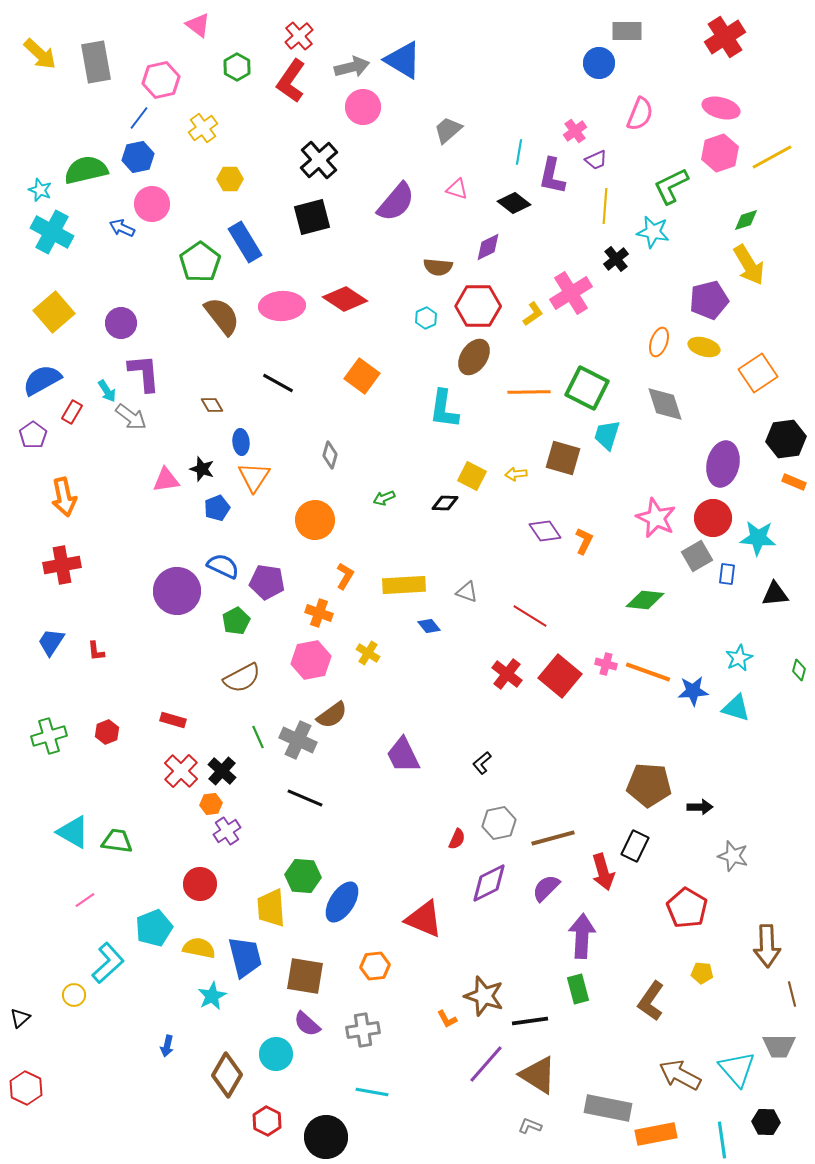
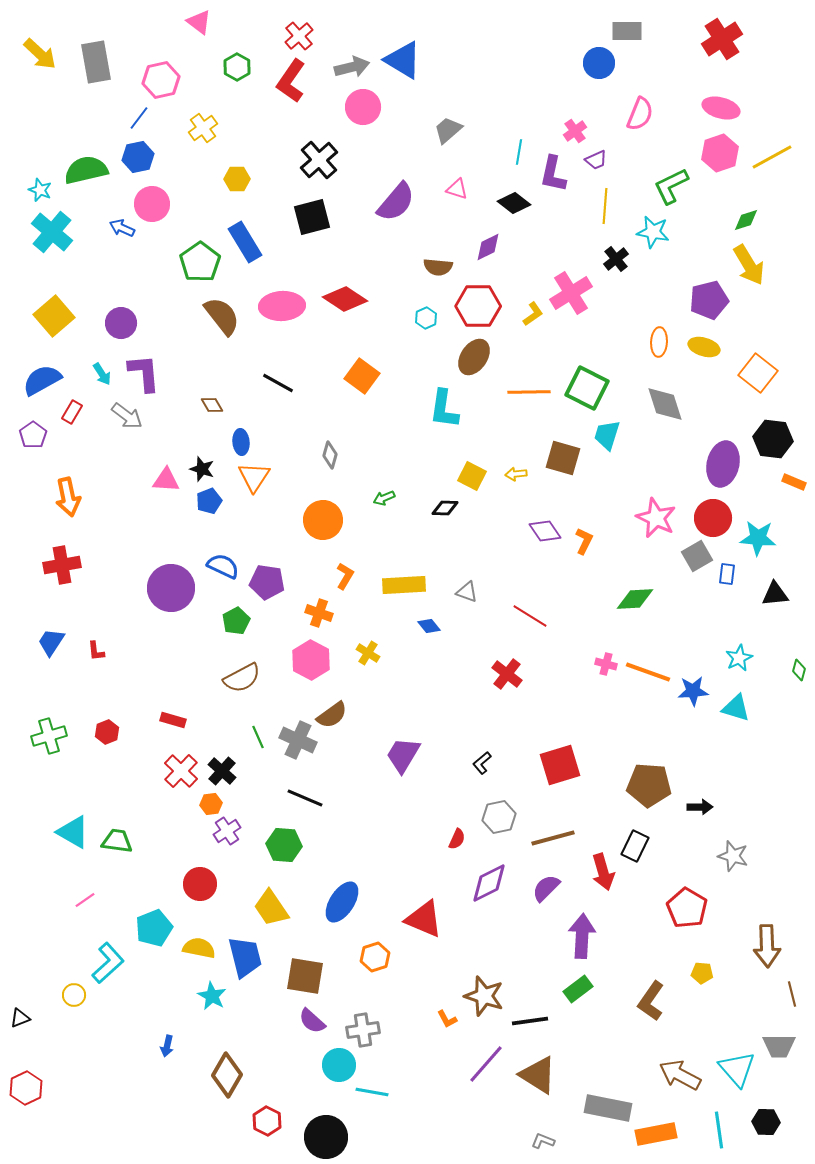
pink triangle at (198, 25): moved 1 px right, 3 px up
red cross at (725, 37): moved 3 px left, 2 px down
purple L-shape at (552, 176): moved 1 px right, 2 px up
yellow hexagon at (230, 179): moved 7 px right
cyan cross at (52, 232): rotated 12 degrees clockwise
yellow square at (54, 312): moved 4 px down
orange ellipse at (659, 342): rotated 16 degrees counterclockwise
orange square at (758, 373): rotated 18 degrees counterclockwise
cyan arrow at (107, 391): moved 5 px left, 17 px up
gray arrow at (131, 417): moved 4 px left, 1 px up
black hexagon at (786, 439): moved 13 px left; rotated 15 degrees clockwise
pink triangle at (166, 480): rotated 12 degrees clockwise
orange arrow at (64, 497): moved 4 px right
black diamond at (445, 503): moved 5 px down
blue pentagon at (217, 508): moved 8 px left, 7 px up
orange circle at (315, 520): moved 8 px right
purple circle at (177, 591): moved 6 px left, 3 px up
green diamond at (645, 600): moved 10 px left, 1 px up; rotated 9 degrees counterclockwise
pink hexagon at (311, 660): rotated 21 degrees counterclockwise
red square at (560, 676): moved 89 px down; rotated 33 degrees clockwise
purple trapezoid at (403, 755): rotated 57 degrees clockwise
gray hexagon at (499, 823): moved 6 px up
green hexagon at (303, 876): moved 19 px left, 31 px up
yellow trapezoid at (271, 908): rotated 30 degrees counterclockwise
orange hexagon at (375, 966): moved 9 px up; rotated 12 degrees counterclockwise
green rectangle at (578, 989): rotated 68 degrees clockwise
cyan star at (212, 996): rotated 16 degrees counterclockwise
black triangle at (20, 1018): rotated 20 degrees clockwise
purple semicircle at (307, 1024): moved 5 px right, 3 px up
cyan circle at (276, 1054): moved 63 px right, 11 px down
red hexagon at (26, 1088): rotated 8 degrees clockwise
gray L-shape at (530, 1126): moved 13 px right, 15 px down
cyan line at (722, 1140): moved 3 px left, 10 px up
